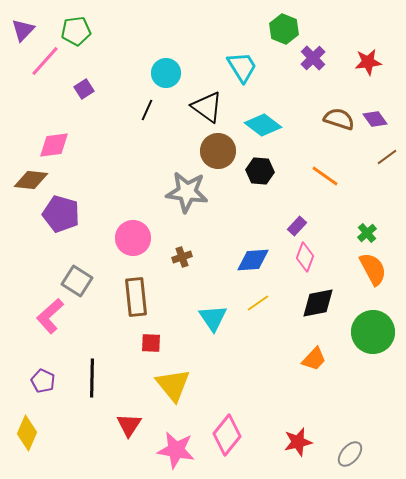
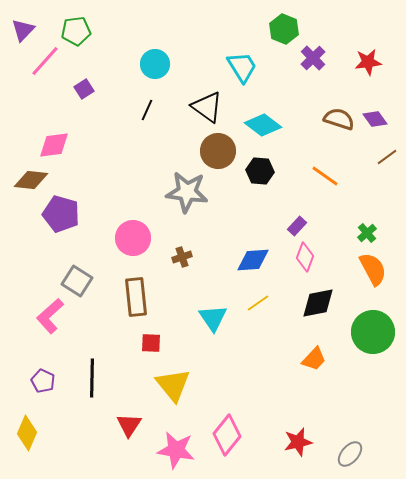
cyan circle at (166, 73): moved 11 px left, 9 px up
